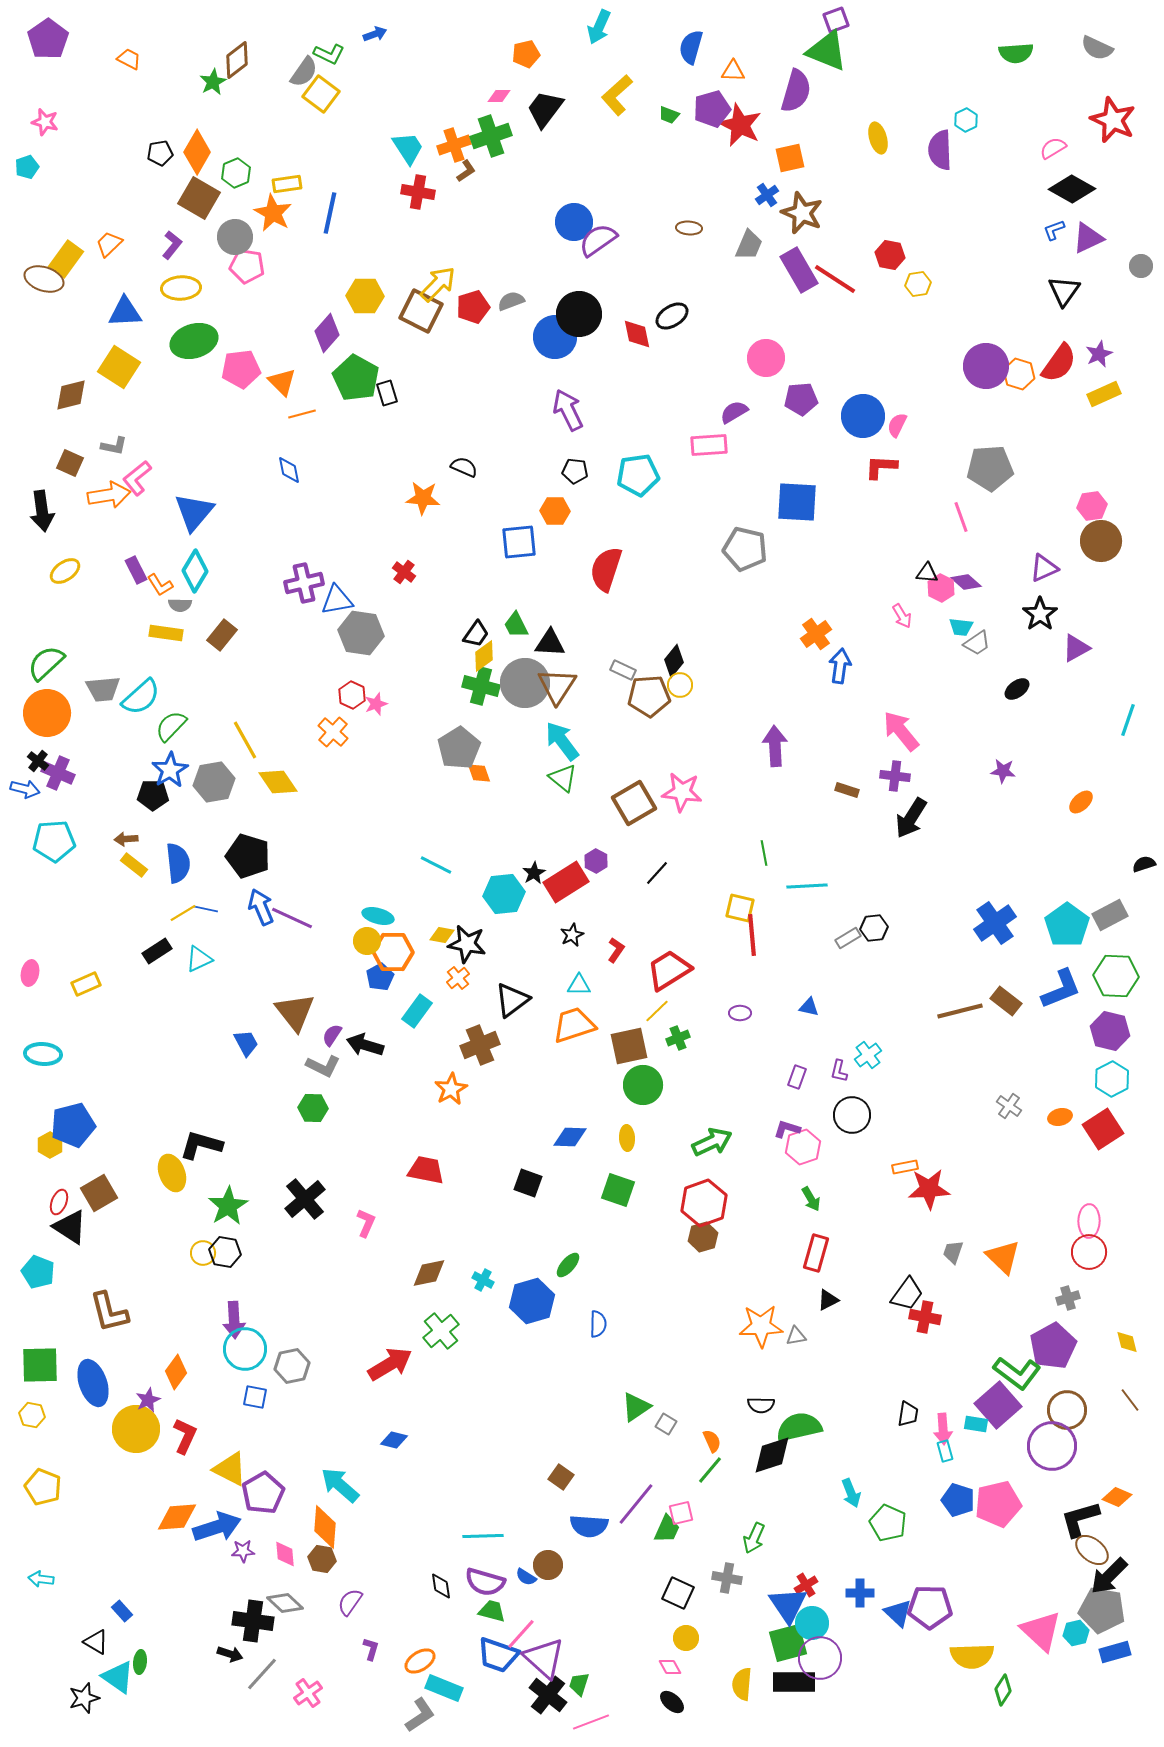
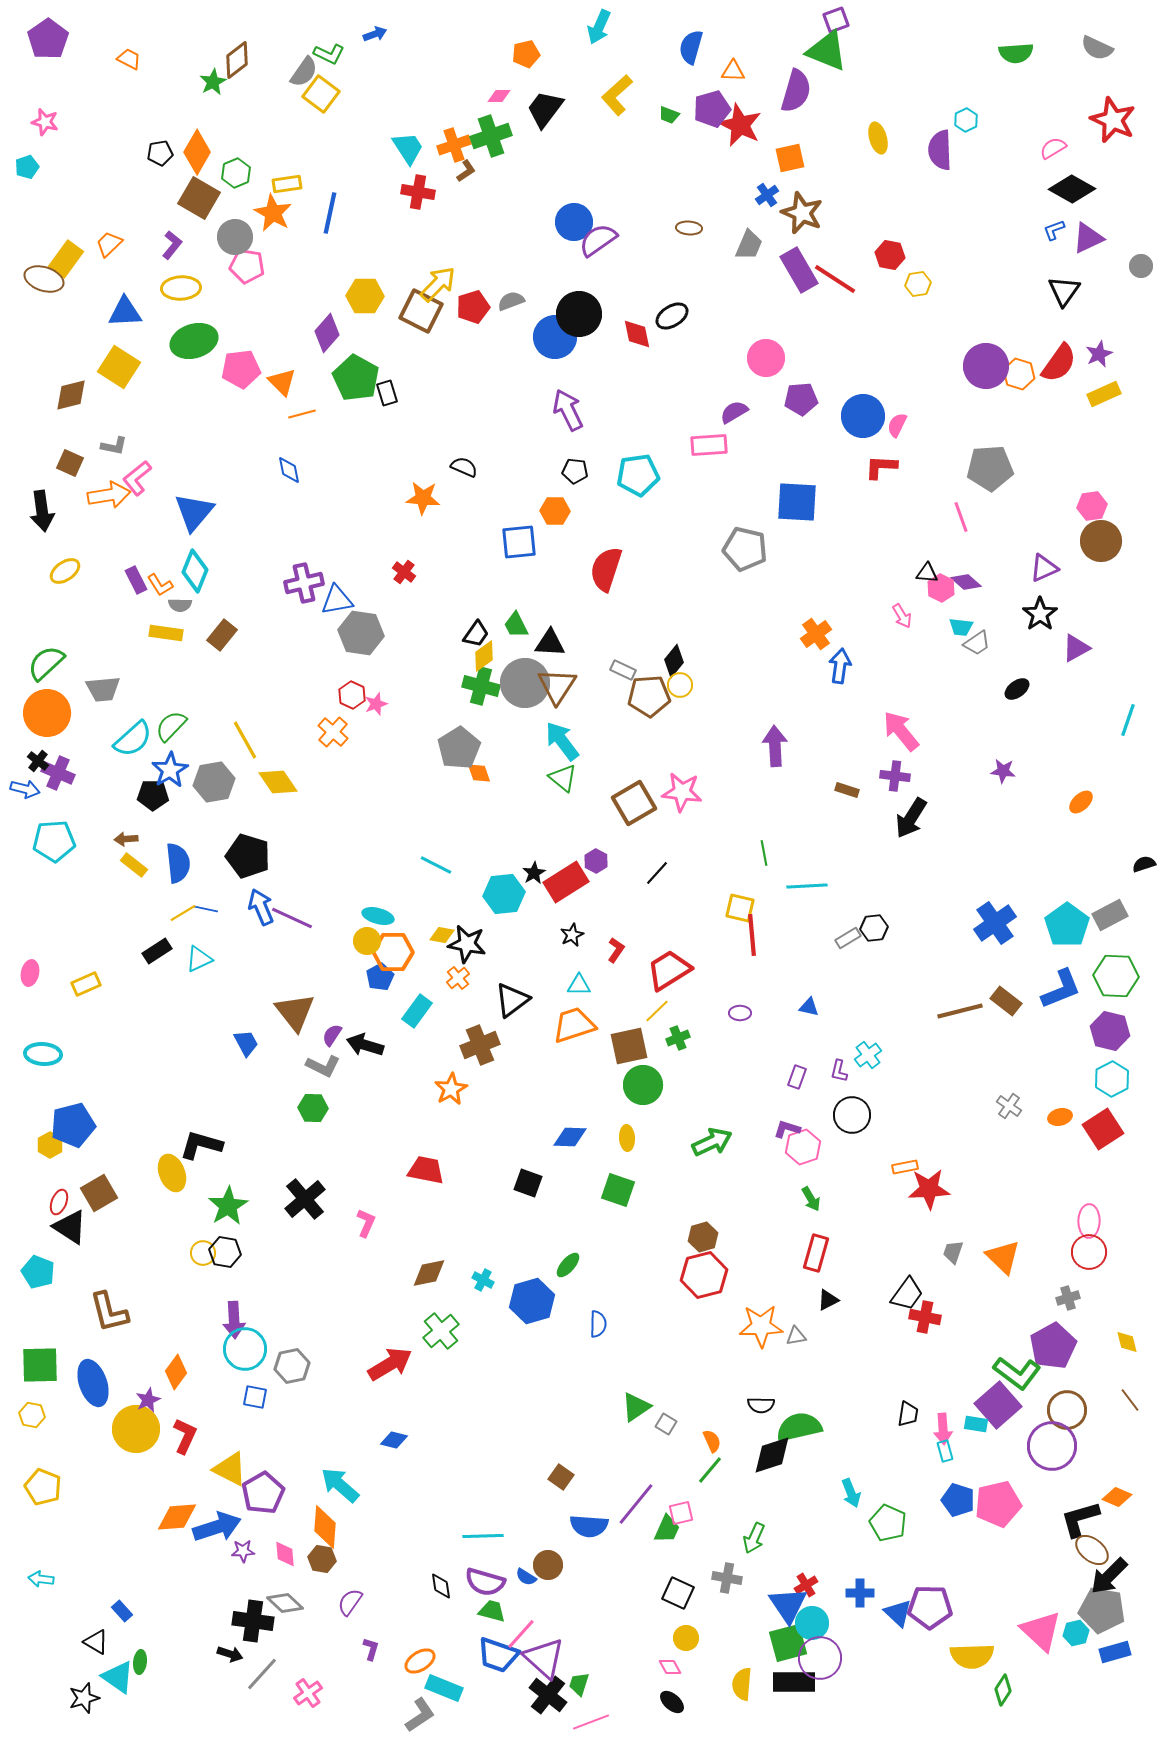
purple rectangle at (136, 570): moved 10 px down
cyan diamond at (195, 571): rotated 9 degrees counterclockwise
cyan semicircle at (141, 697): moved 8 px left, 42 px down
red hexagon at (704, 1203): moved 72 px down; rotated 6 degrees clockwise
